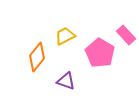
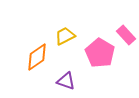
orange diamond: rotated 16 degrees clockwise
